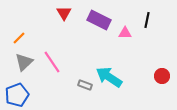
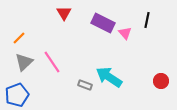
purple rectangle: moved 4 px right, 3 px down
pink triangle: rotated 48 degrees clockwise
red circle: moved 1 px left, 5 px down
